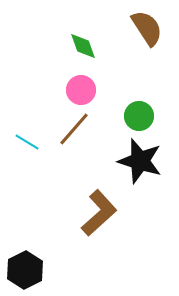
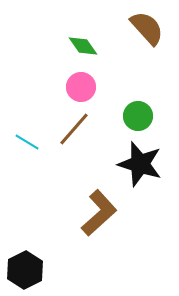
brown semicircle: rotated 9 degrees counterclockwise
green diamond: rotated 16 degrees counterclockwise
pink circle: moved 3 px up
green circle: moved 1 px left
black star: moved 3 px down
